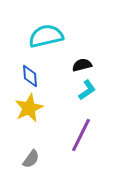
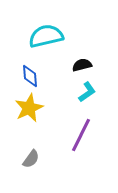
cyan L-shape: moved 2 px down
